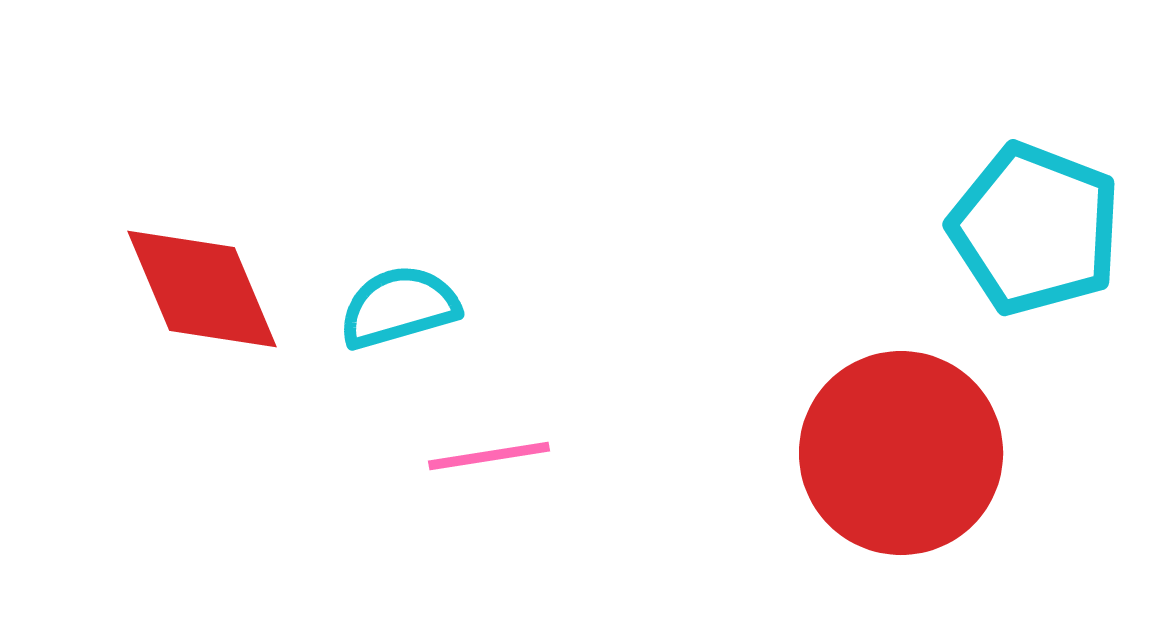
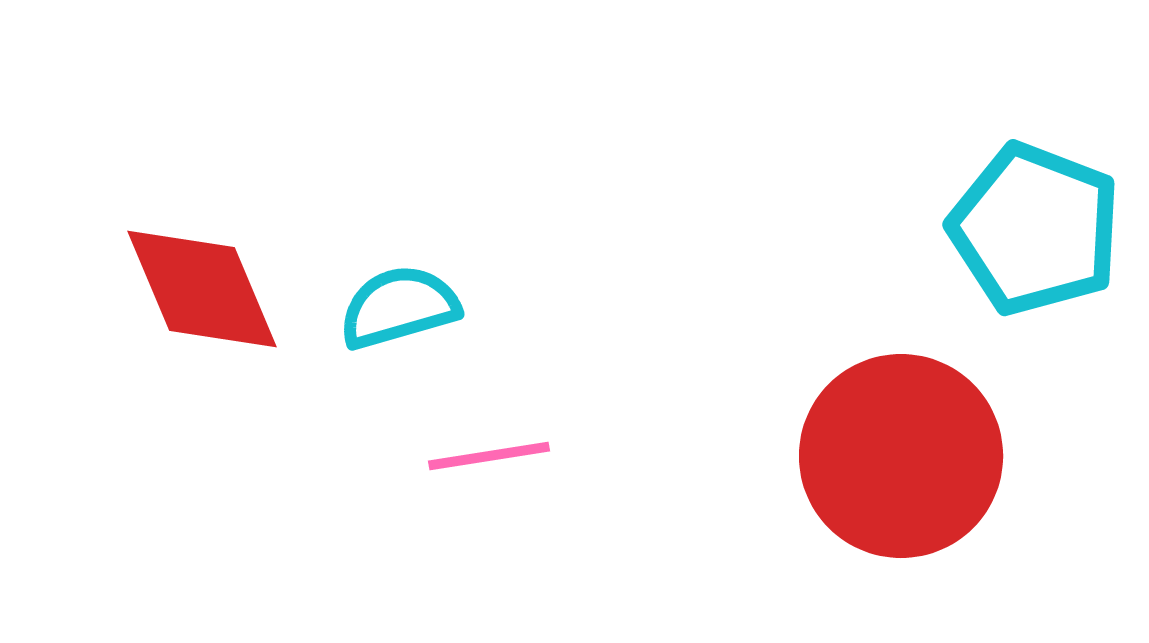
red circle: moved 3 px down
